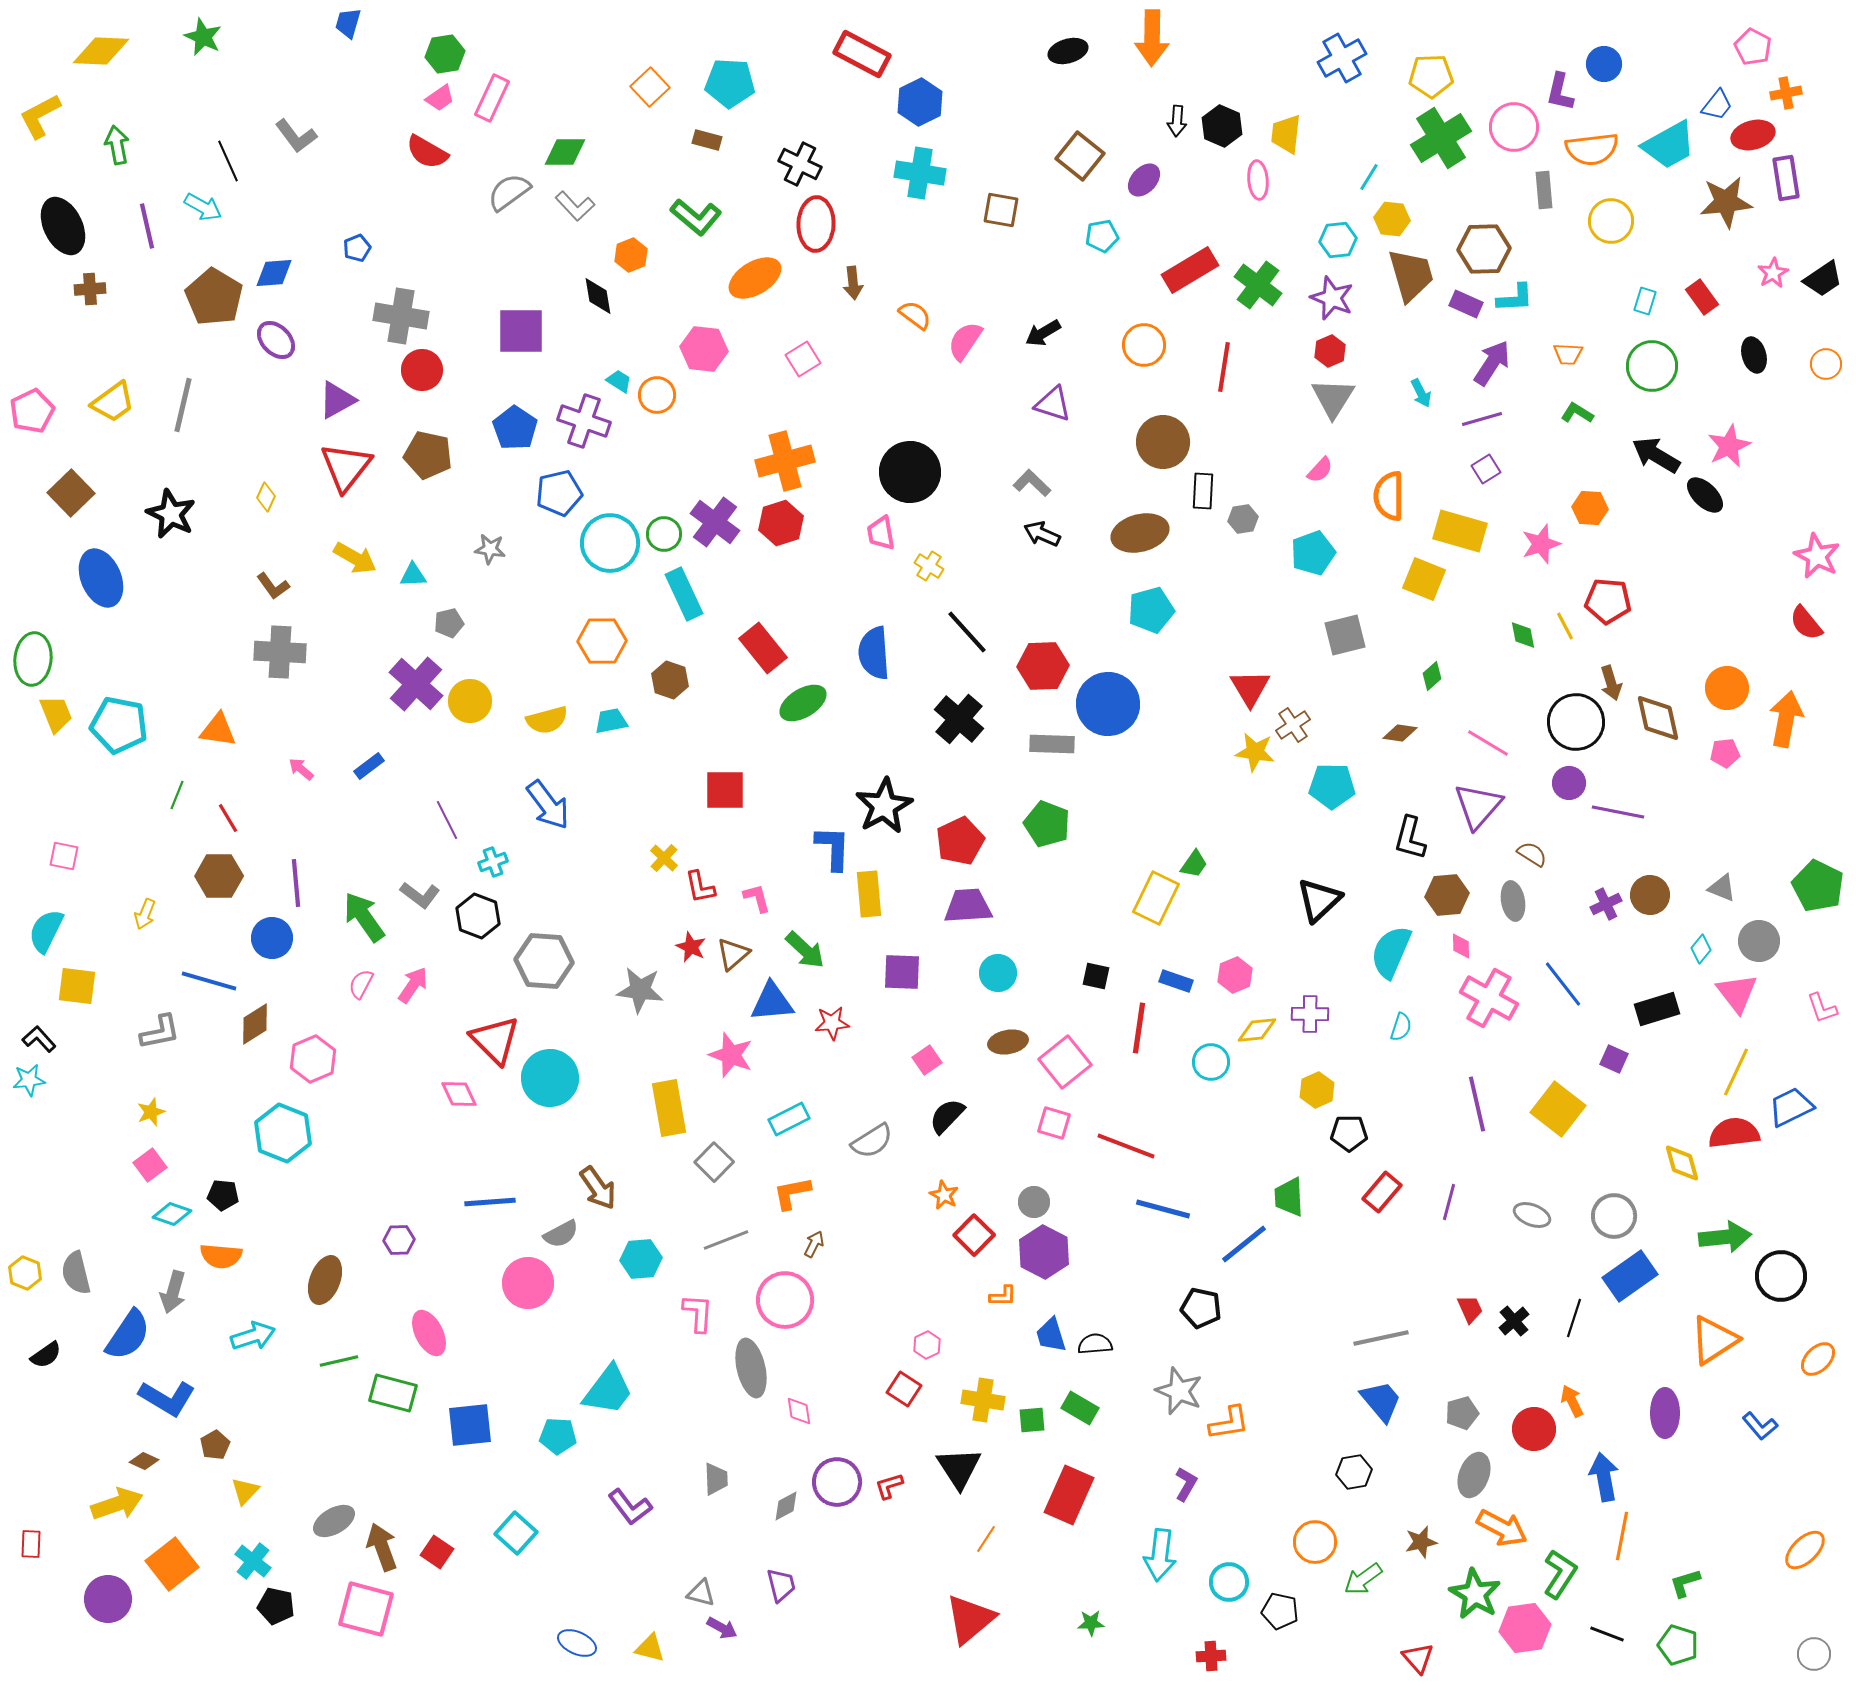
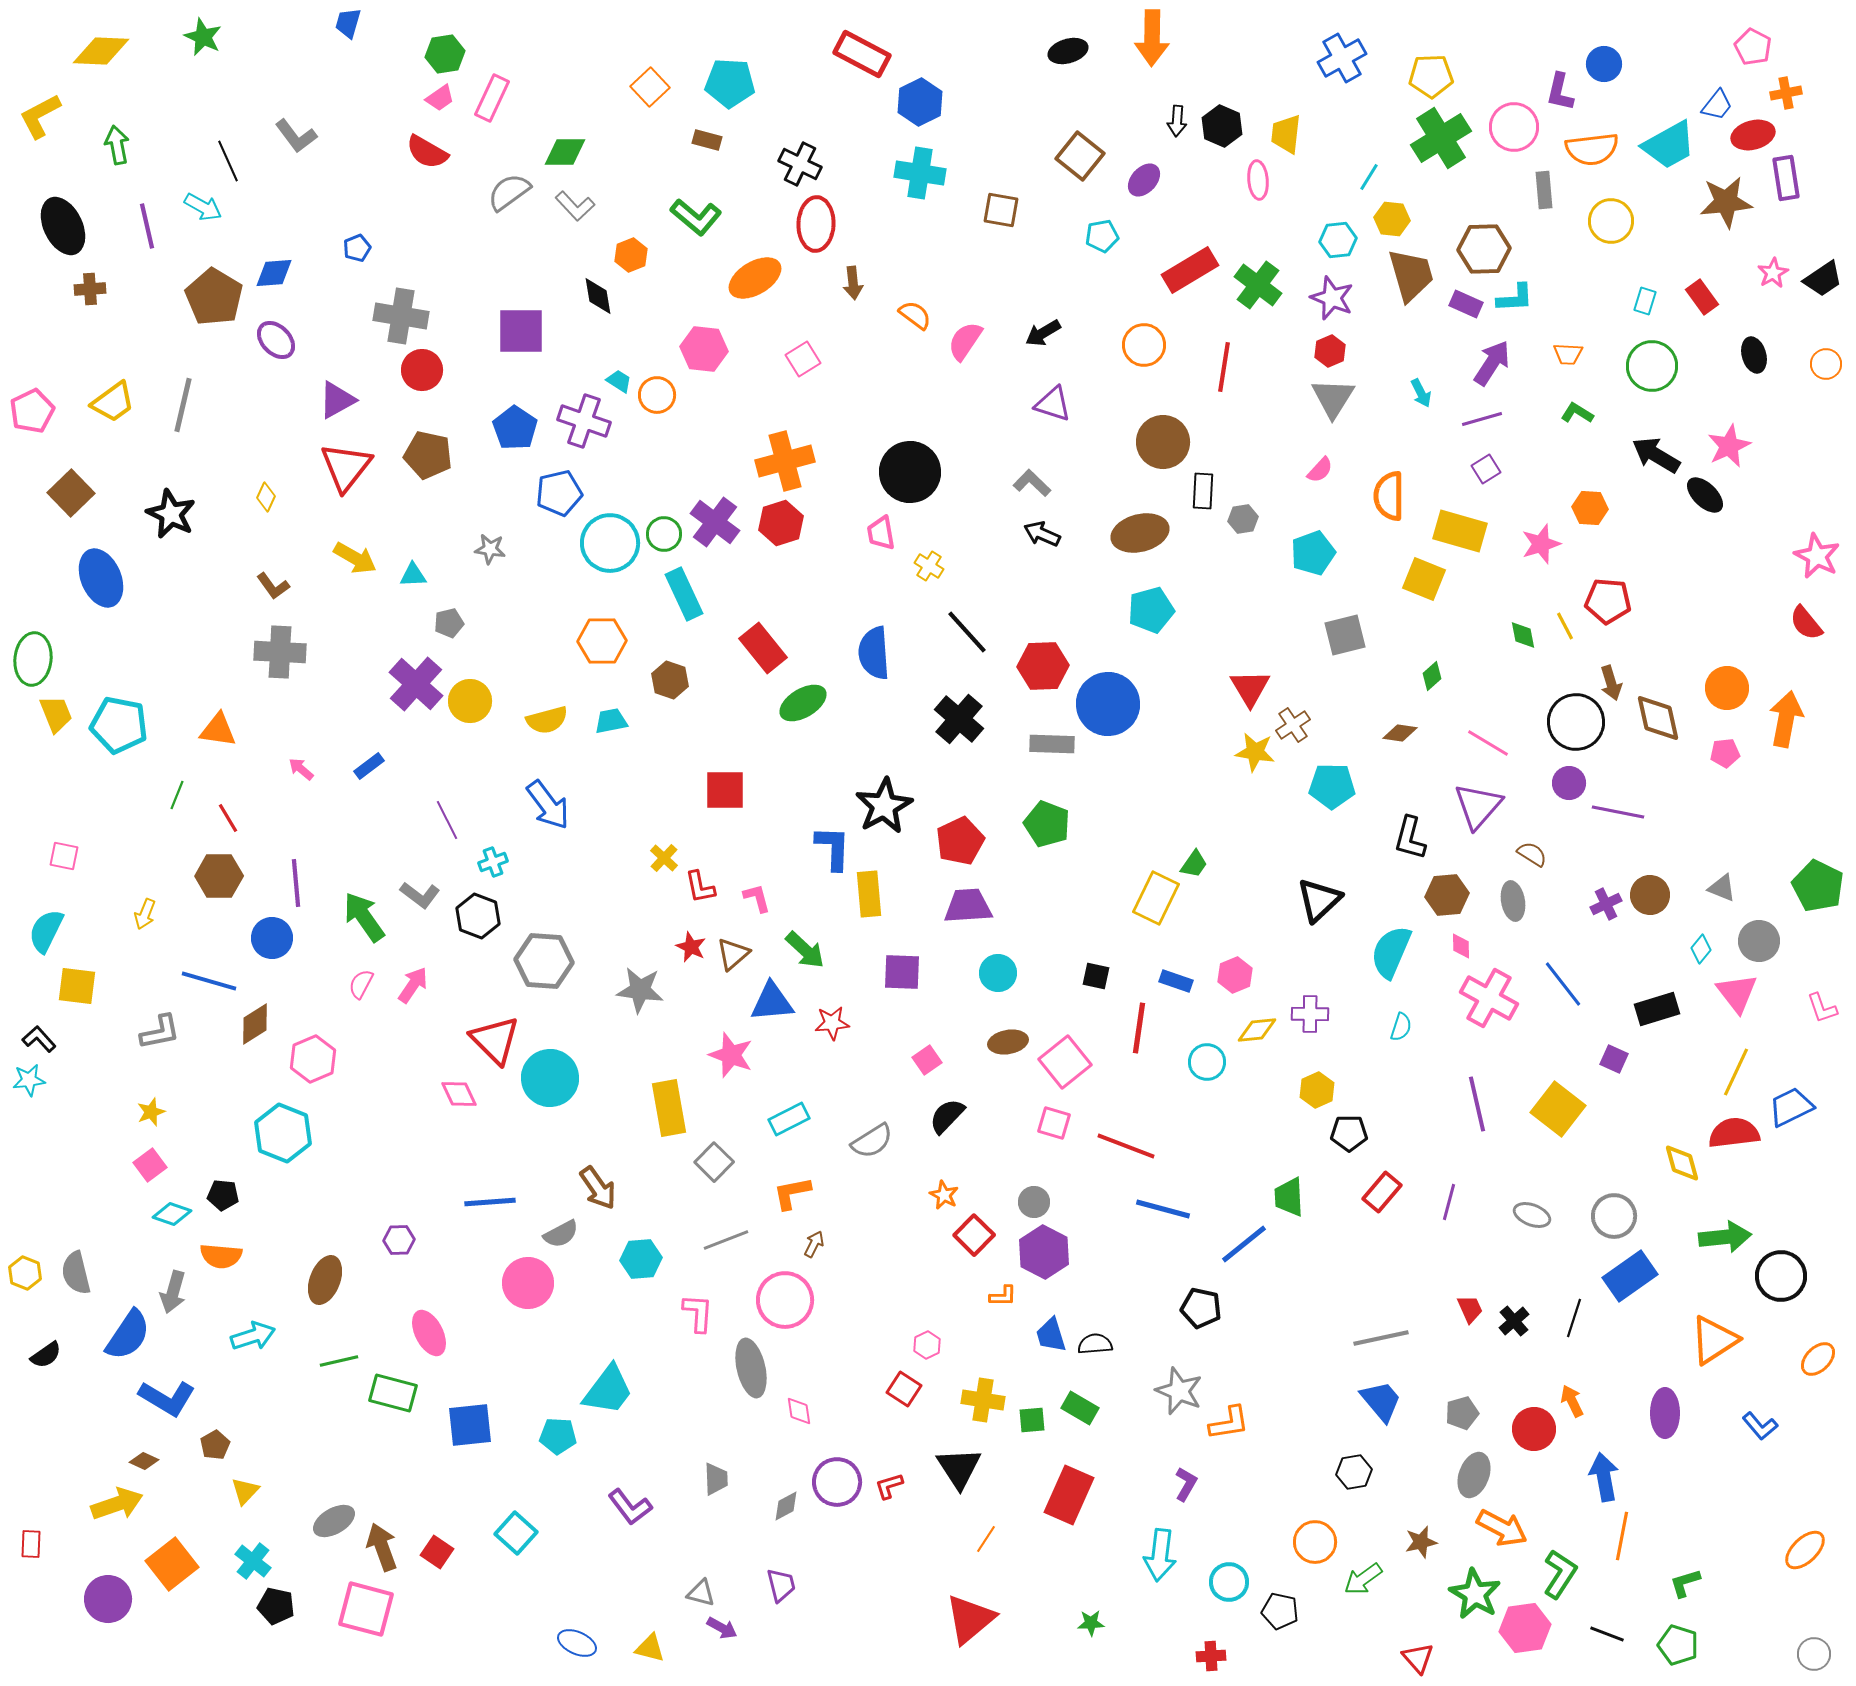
cyan circle at (1211, 1062): moved 4 px left
